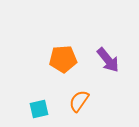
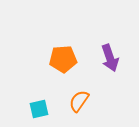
purple arrow: moved 2 px right, 2 px up; rotated 20 degrees clockwise
